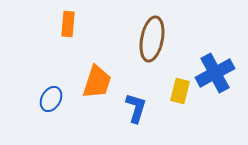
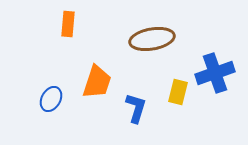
brown ellipse: rotated 69 degrees clockwise
blue cross: rotated 9 degrees clockwise
yellow rectangle: moved 2 px left, 1 px down
